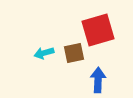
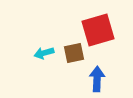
blue arrow: moved 1 px left, 1 px up
